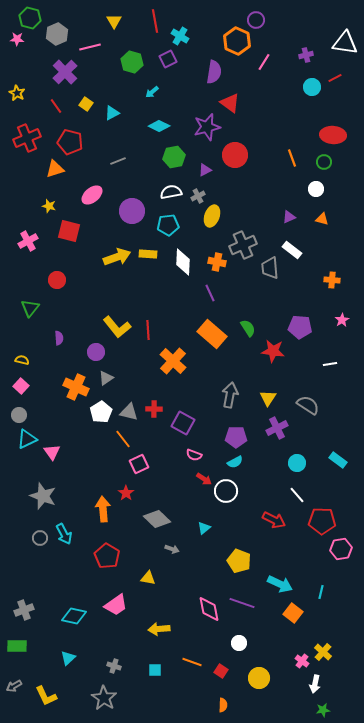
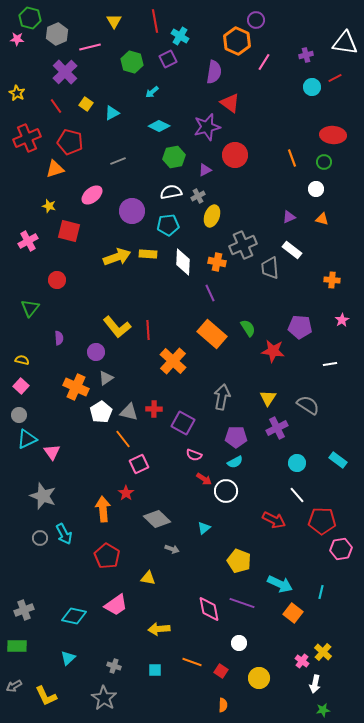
gray arrow at (230, 395): moved 8 px left, 2 px down
